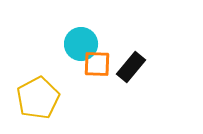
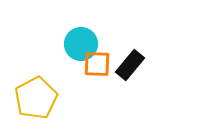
black rectangle: moved 1 px left, 2 px up
yellow pentagon: moved 2 px left
